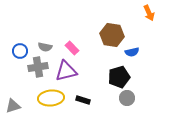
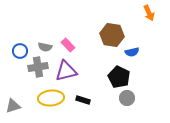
pink rectangle: moved 4 px left, 3 px up
black pentagon: rotated 30 degrees counterclockwise
